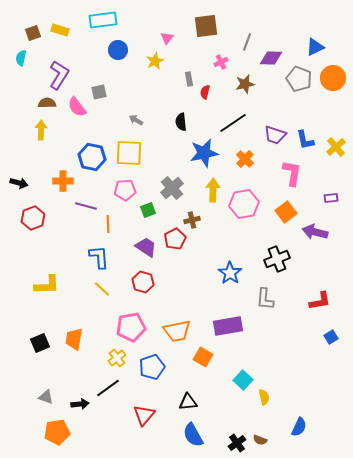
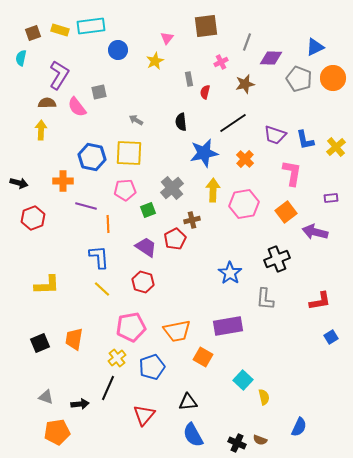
cyan rectangle at (103, 20): moved 12 px left, 6 px down
black line at (108, 388): rotated 30 degrees counterclockwise
black cross at (237, 443): rotated 30 degrees counterclockwise
